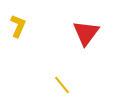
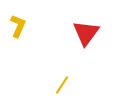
yellow line: rotated 72 degrees clockwise
